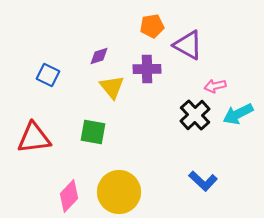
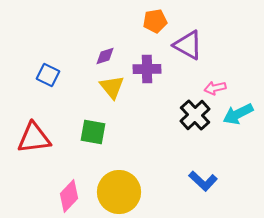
orange pentagon: moved 3 px right, 5 px up
purple diamond: moved 6 px right
pink arrow: moved 2 px down
